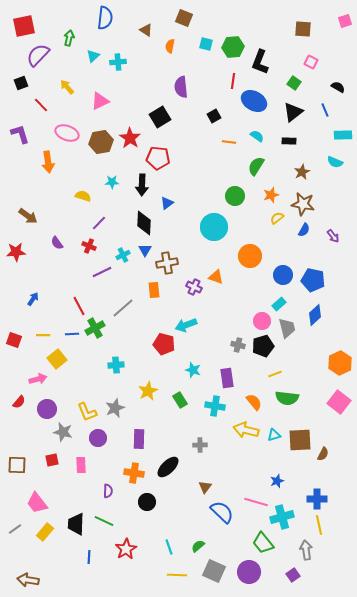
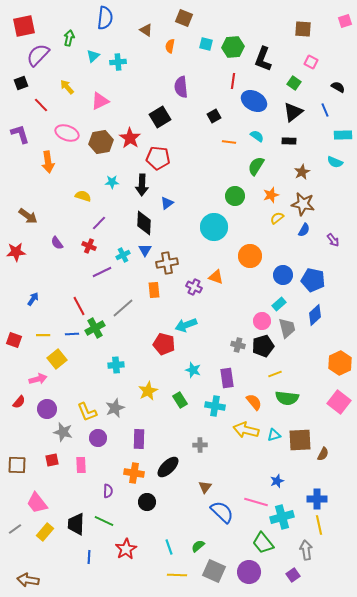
black L-shape at (260, 62): moved 3 px right, 3 px up
purple arrow at (333, 236): moved 4 px down
